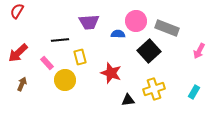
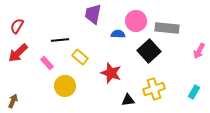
red semicircle: moved 15 px down
purple trapezoid: moved 4 px right, 8 px up; rotated 105 degrees clockwise
gray rectangle: rotated 15 degrees counterclockwise
yellow rectangle: rotated 35 degrees counterclockwise
yellow circle: moved 6 px down
brown arrow: moved 9 px left, 17 px down
